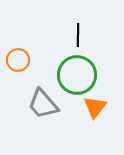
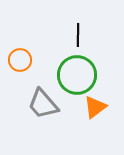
orange circle: moved 2 px right
orange triangle: rotated 15 degrees clockwise
